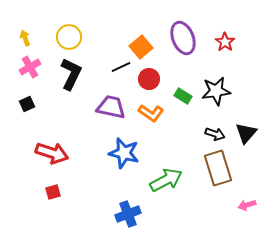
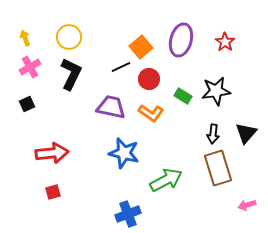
purple ellipse: moved 2 px left, 2 px down; rotated 36 degrees clockwise
black arrow: moved 2 px left; rotated 78 degrees clockwise
red arrow: rotated 24 degrees counterclockwise
